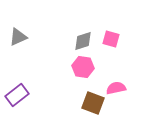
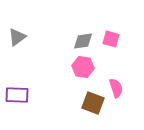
gray triangle: moved 1 px left; rotated 12 degrees counterclockwise
gray diamond: rotated 10 degrees clockwise
pink semicircle: rotated 84 degrees clockwise
purple rectangle: rotated 40 degrees clockwise
